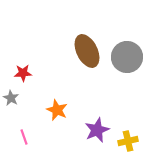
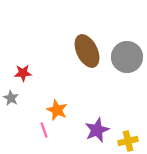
pink line: moved 20 px right, 7 px up
